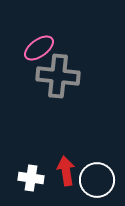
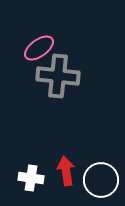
white circle: moved 4 px right
